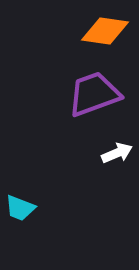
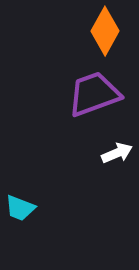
orange diamond: rotated 69 degrees counterclockwise
